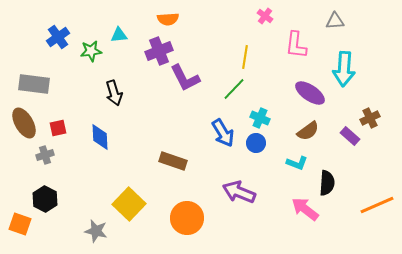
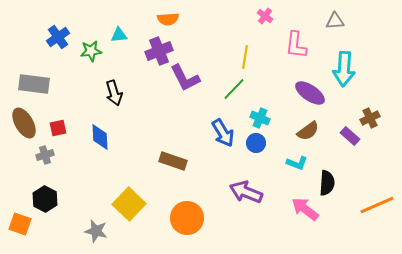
purple arrow: moved 7 px right
